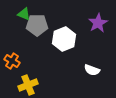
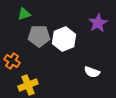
green triangle: rotated 40 degrees counterclockwise
gray pentagon: moved 2 px right, 11 px down
white semicircle: moved 2 px down
